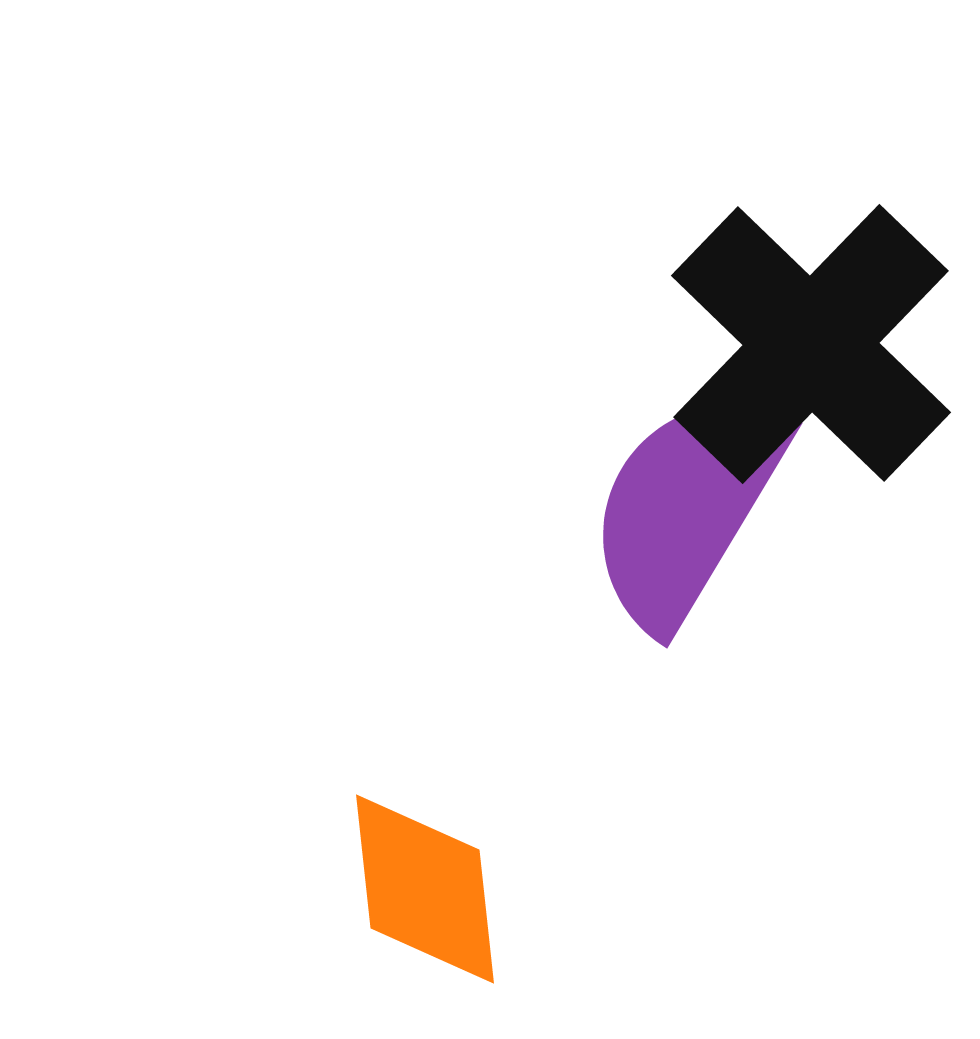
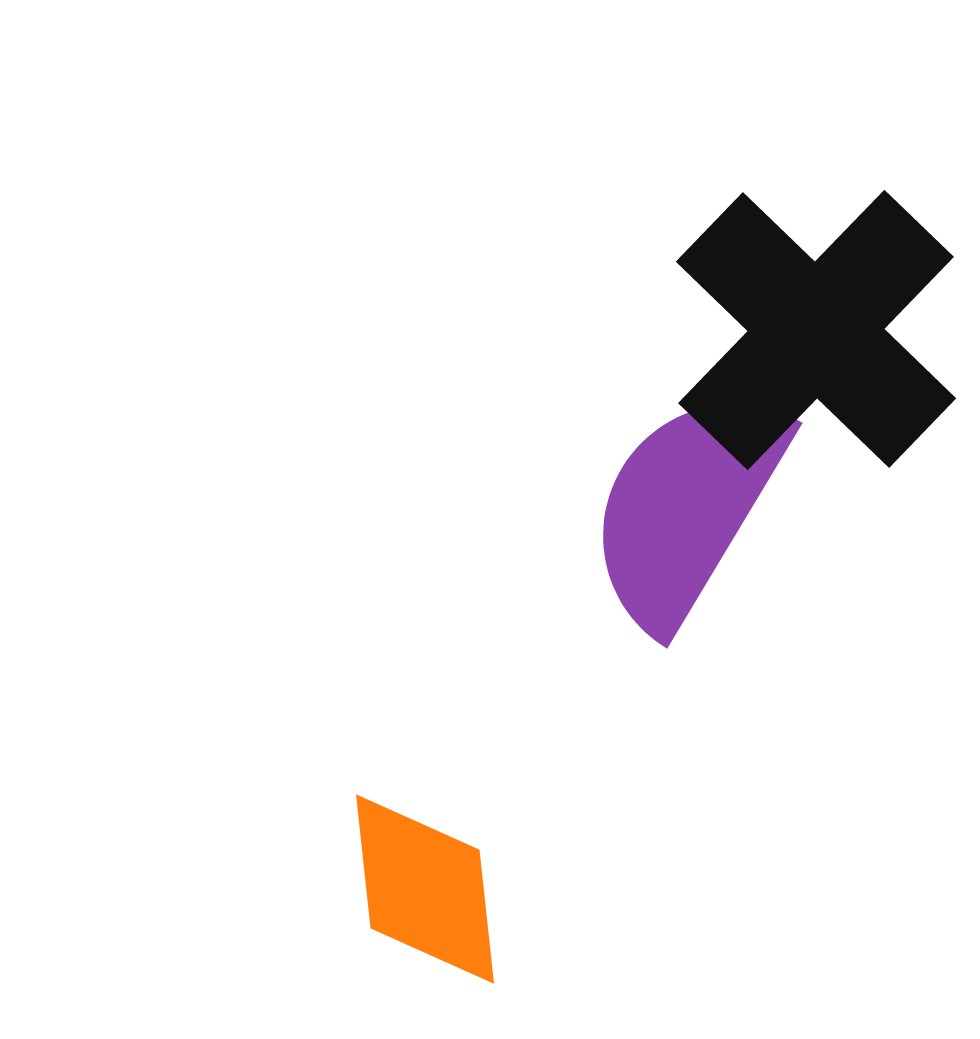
black cross: moved 5 px right, 14 px up
